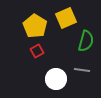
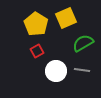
yellow pentagon: moved 1 px right, 2 px up
green semicircle: moved 3 px left, 2 px down; rotated 135 degrees counterclockwise
white circle: moved 8 px up
